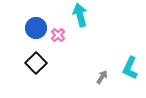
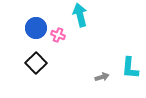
pink cross: rotated 24 degrees counterclockwise
cyan L-shape: rotated 20 degrees counterclockwise
gray arrow: rotated 40 degrees clockwise
